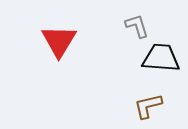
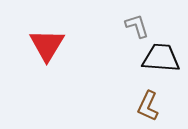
red triangle: moved 12 px left, 4 px down
brown L-shape: rotated 52 degrees counterclockwise
